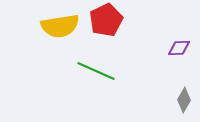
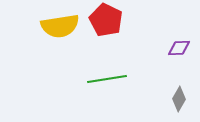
red pentagon: rotated 20 degrees counterclockwise
green line: moved 11 px right, 8 px down; rotated 33 degrees counterclockwise
gray diamond: moved 5 px left, 1 px up
